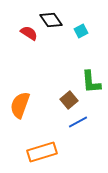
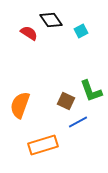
green L-shape: moved 9 px down; rotated 15 degrees counterclockwise
brown square: moved 3 px left, 1 px down; rotated 24 degrees counterclockwise
orange rectangle: moved 1 px right, 7 px up
